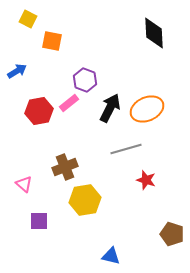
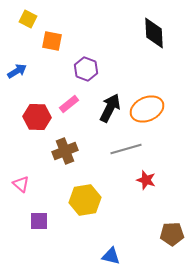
purple hexagon: moved 1 px right, 11 px up
pink rectangle: moved 1 px down
red hexagon: moved 2 px left, 6 px down; rotated 12 degrees clockwise
brown cross: moved 16 px up
pink triangle: moved 3 px left
brown pentagon: rotated 20 degrees counterclockwise
